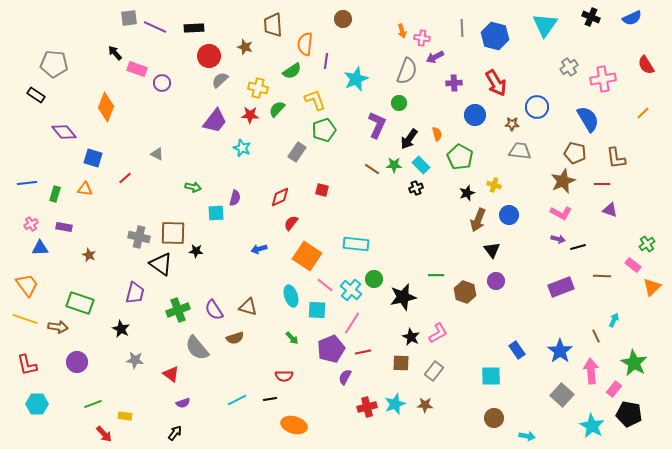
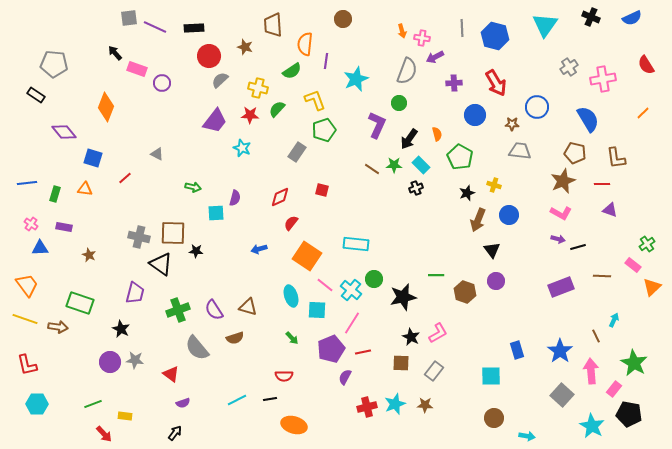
pink cross at (31, 224): rotated 24 degrees counterclockwise
blue rectangle at (517, 350): rotated 18 degrees clockwise
purple circle at (77, 362): moved 33 px right
